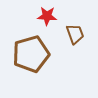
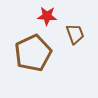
brown pentagon: moved 2 px right, 1 px up; rotated 9 degrees counterclockwise
